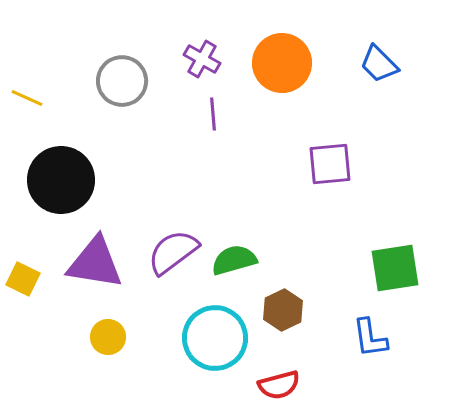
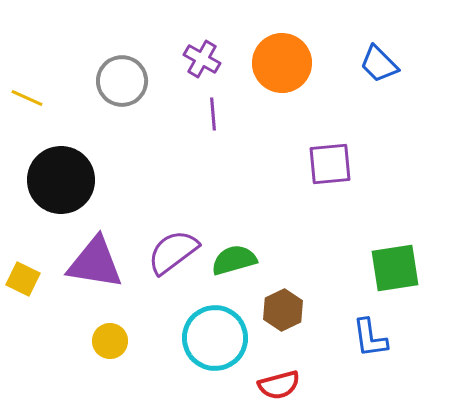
yellow circle: moved 2 px right, 4 px down
